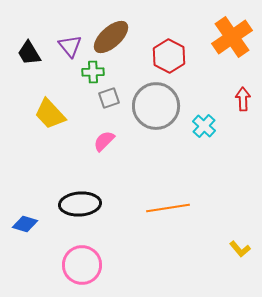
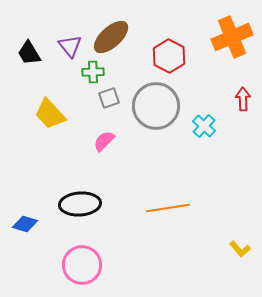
orange cross: rotated 12 degrees clockwise
